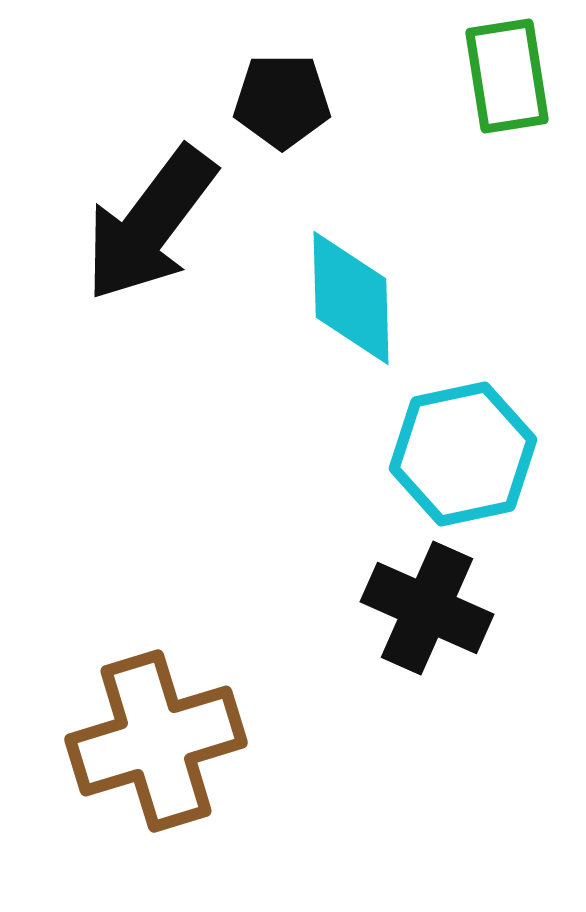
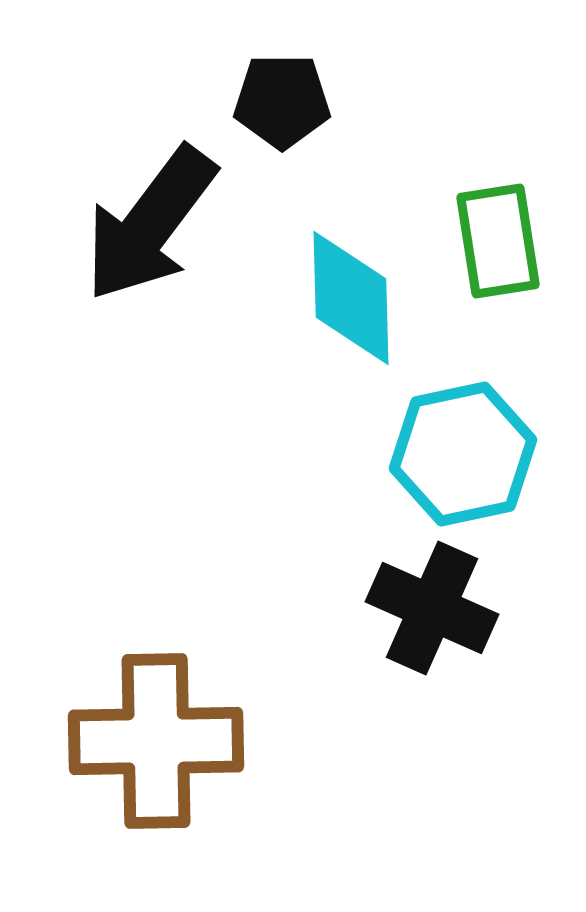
green rectangle: moved 9 px left, 165 px down
black cross: moved 5 px right
brown cross: rotated 16 degrees clockwise
